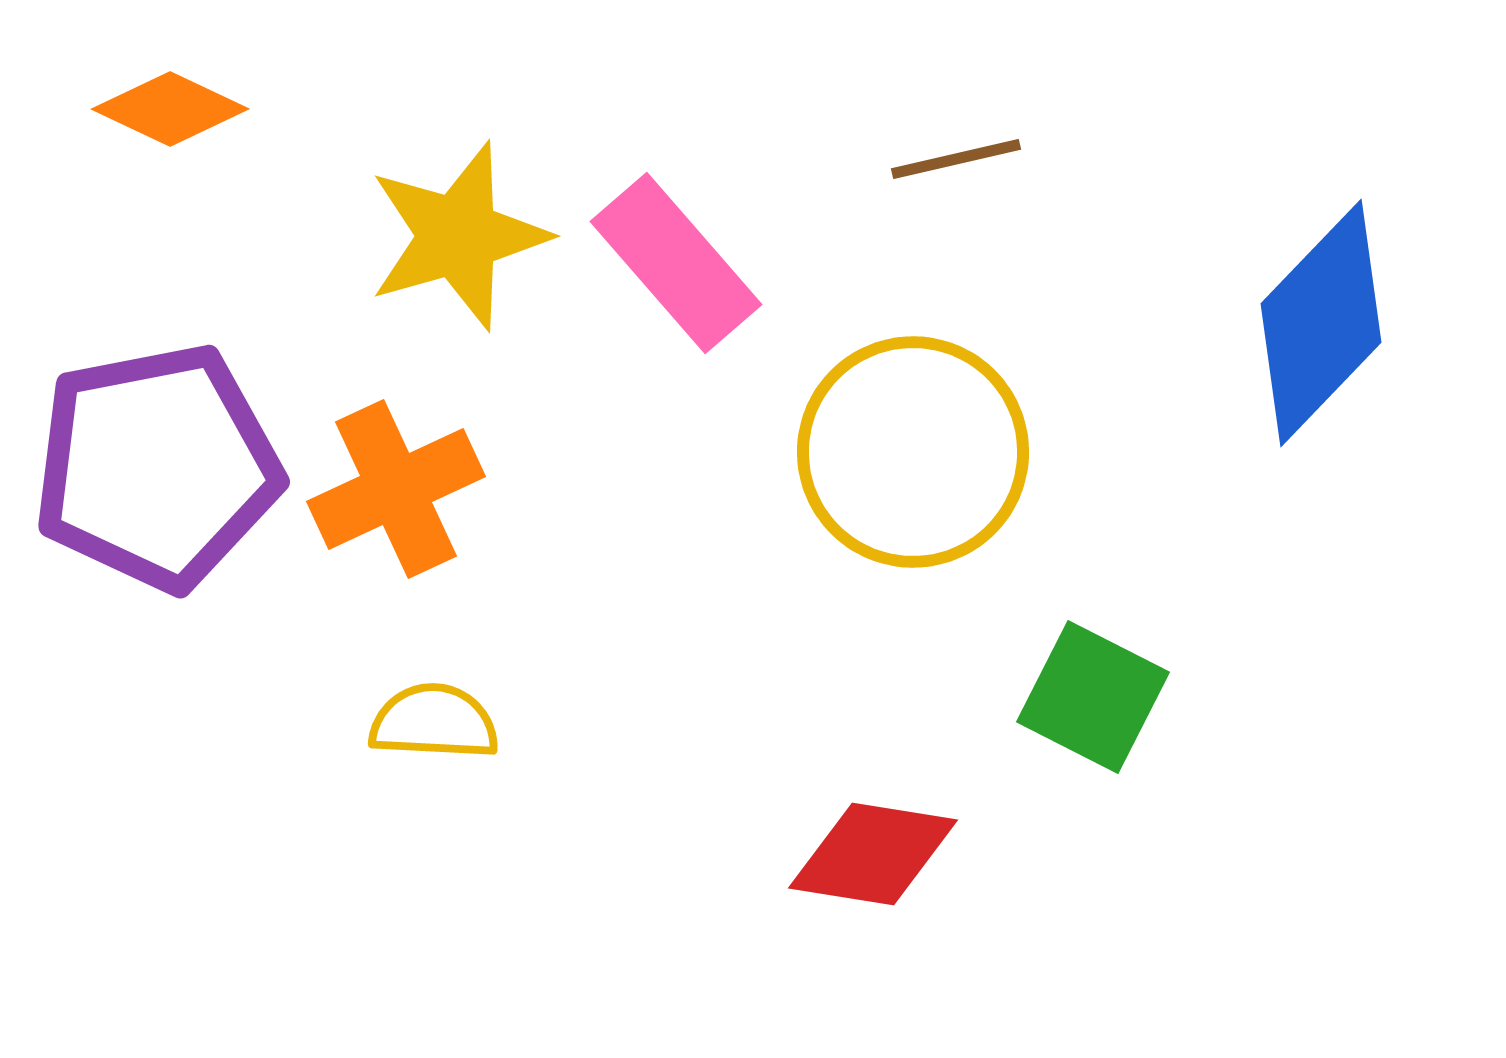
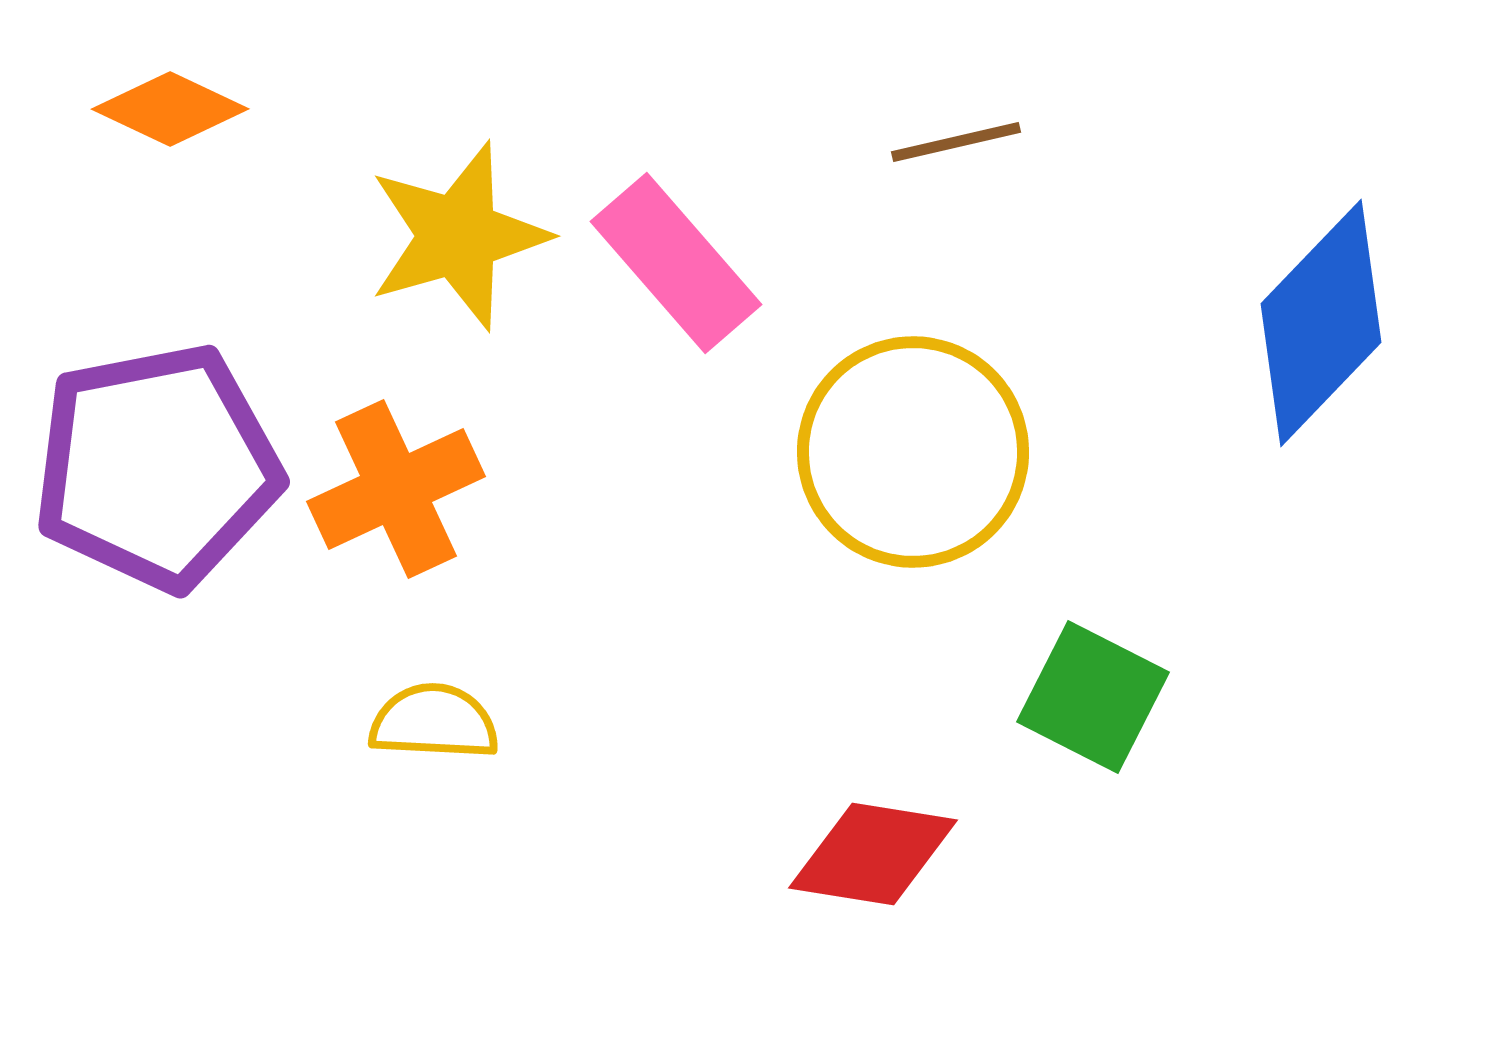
brown line: moved 17 px up
